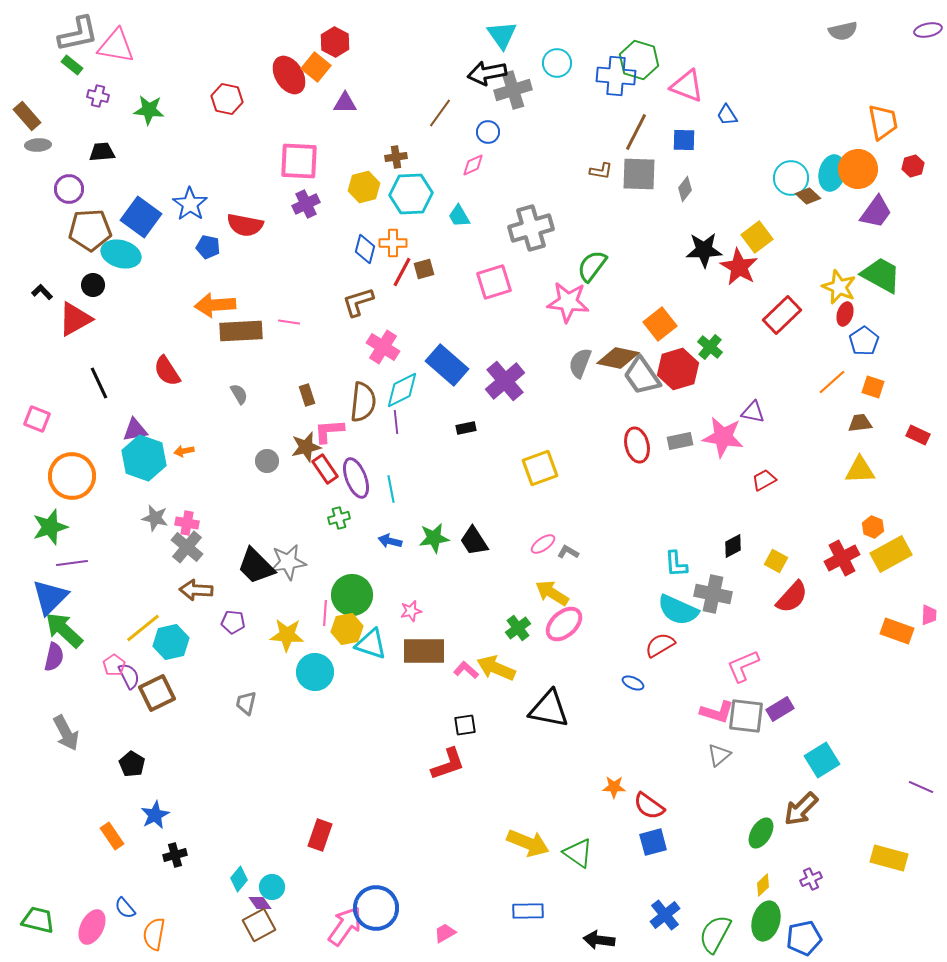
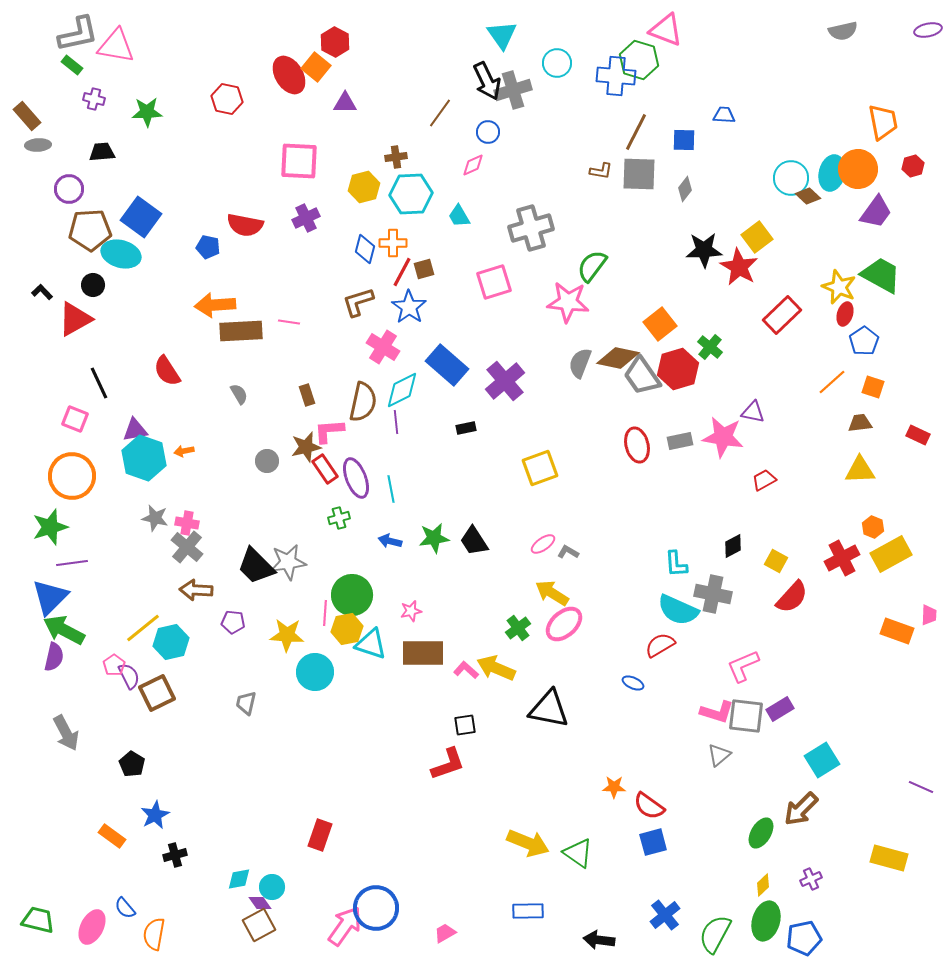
black arrow at (487, 73): moved 8 px down; rotated 105 degrees counterclockwise
pink triangle at (687, 86): moved 21 px left, 56 px up
purple cross at (98, 96): moved 4 px left, 3 px down
green star at (149, 110): moved 2 px left, 2 px down; rotated 8 degrees counterclockwise
blue trapezoid at (727, 115): moved 3 px left; rotated 125 degrees clockwise
blue star at (190, 204): moved 219 px right, 103 px down
purple cross at (306, 204): moved 14 px down
brown semicircle at (363, 402): rotated 6 degrees clockwise
pink square at (37, 419): moved 38 px right
green arrow at (64, 630): rotated 15 degrees counterclockwise
brown rectangle at (424, 651): moved 1 px left, 2 px down
orange rectangle at (112, 836): rotated 20 degrees counterclockwise
cyan diamond at (239, 879): rotated 40 degrees clockwise
